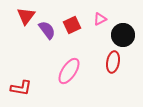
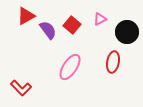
red triangle: rotated 24 degrees clockwise
red square: rotated 24 degrees counterclockwise
purple semicircle: moved 1 px right
black circle: moved 4 px right, 3 px up
pink ellipse: moved 1 px right, 4 px up
red L-shape: rotated 35 degrees clockwise
